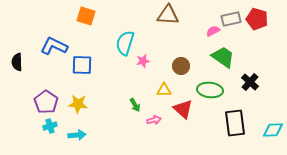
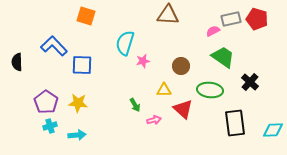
blue L-shape: rotated 20 degrees clockwise
yellow star: moved 1 px up
